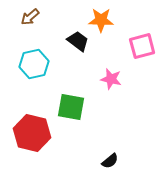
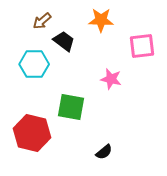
brown arrow: moved 12 px right, 4 px down
black trapezoid: moved 14 px left
pink square: rotated 8 degrees clockwise
cyan hexagon: rotated 12 degrees clockwise
black semicircle: moved 6 px left, 9 px up
